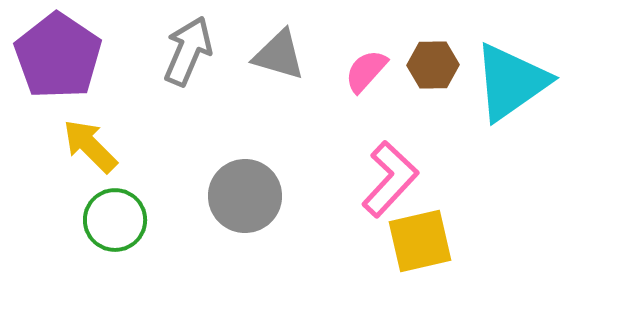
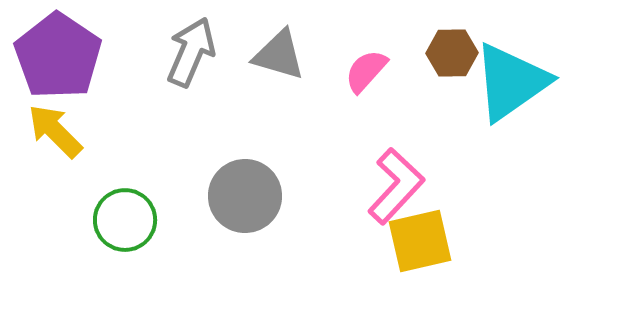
gray arrow: moved 3 px right, 1 px down
brown hexagon: moved 19 px right, 12 px up
yellow arrow: moved 35 px left, 15 px up
pink L-shape: moved 6 px right, 7 px down
green circle: moved 10 px right
